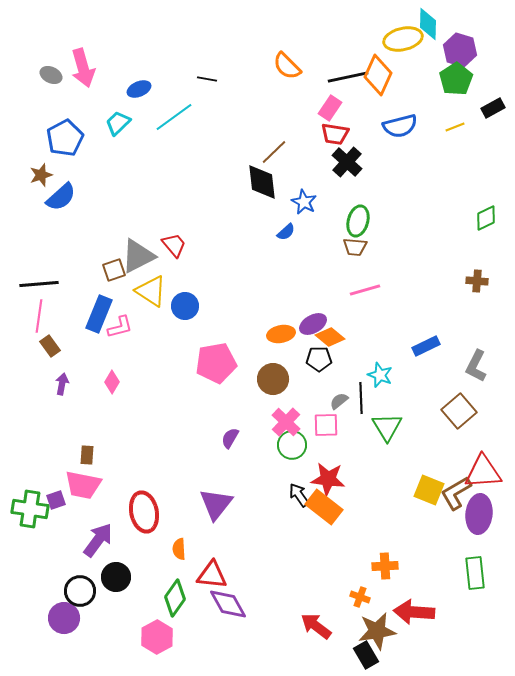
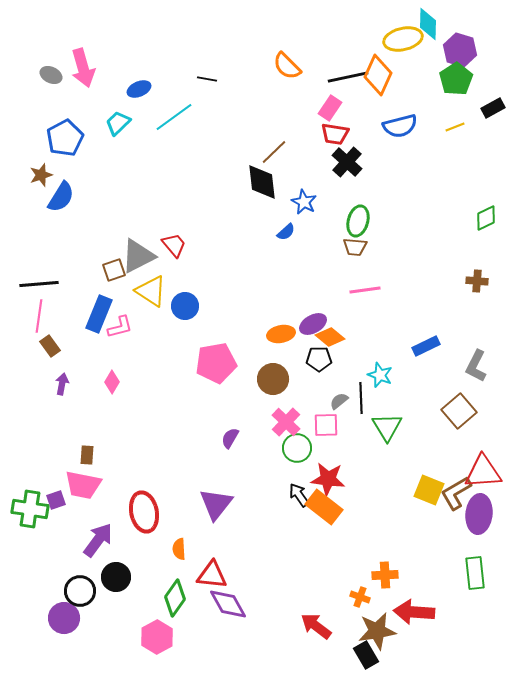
blue semicircle at (61, 197): rotated 16 degrees counterclockwise
pink line at (365, 290): rotated 8 degrees clockwise
green circle at (292, 445): moved 5 px right, 3 px down
orange cross at (385, 566): moved 9 px down
